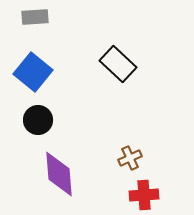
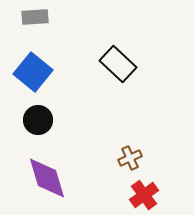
purple diamond: moved 12 px left, 4 px down; rotated 12 degrees counterclockwise
red cross: rotated 32 degrees counterclockwise
